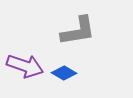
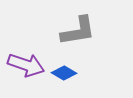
purple arrow: moved 1 px right, 1 px up
